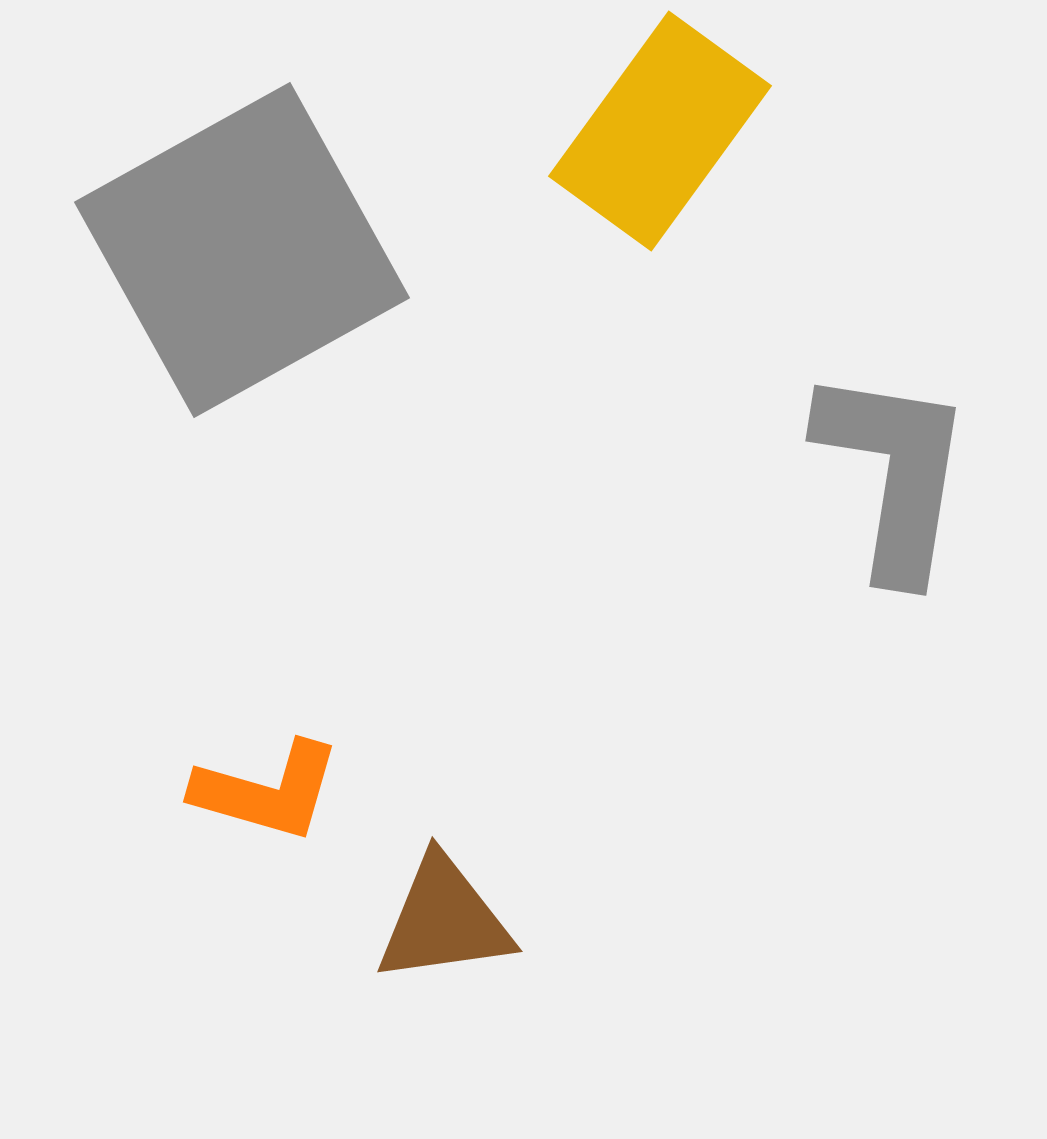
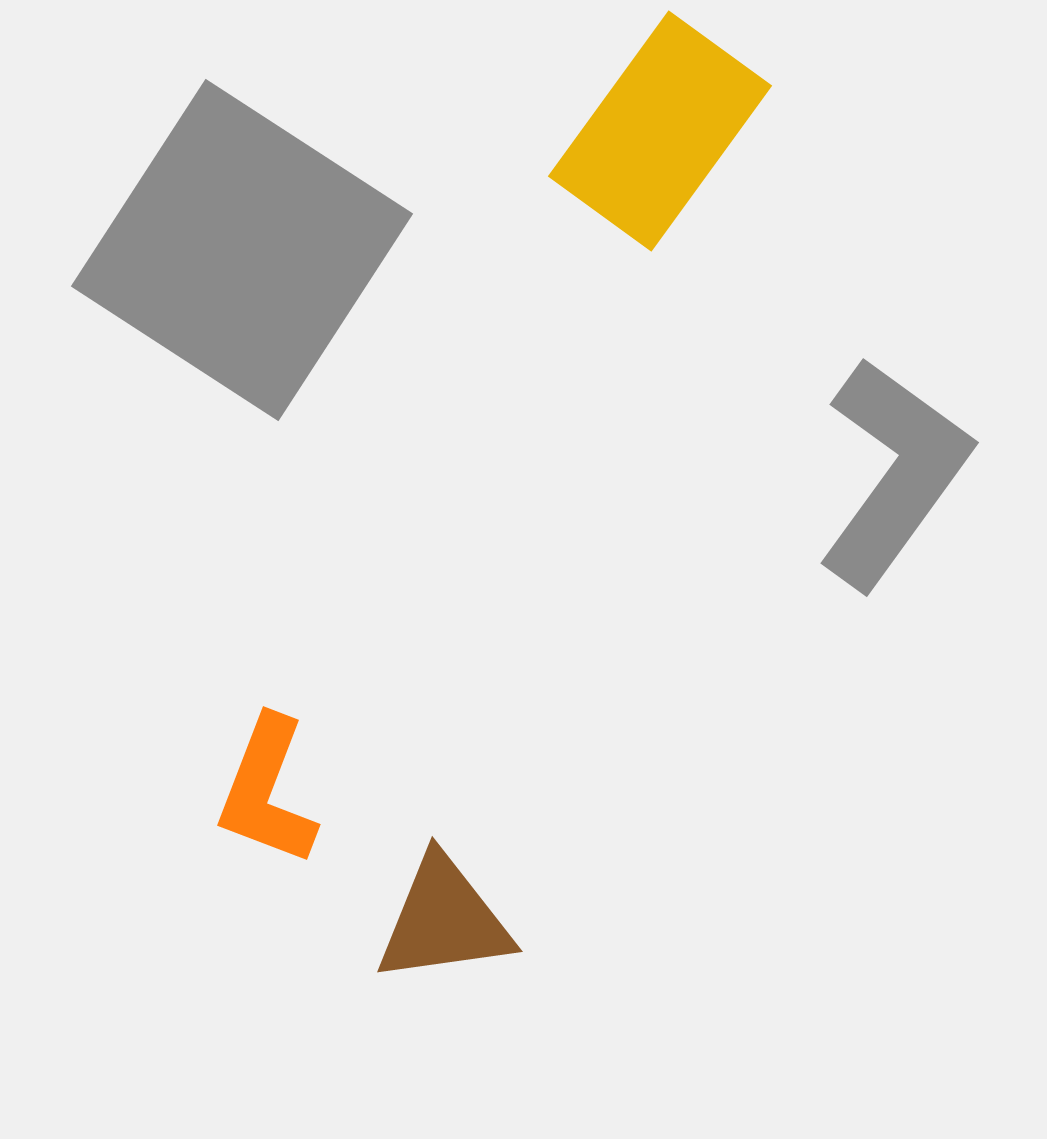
gray square: rotated 28 degrees counterclockwise
gray L-shape: rotated 27 degrees clockwise
orange L-shape: rotated 95 degrees clockwise
